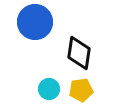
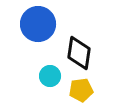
blue circle: moved 3 px right, 2 px down
cyan circle: moved 1 px right, 13 px up
